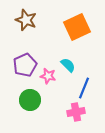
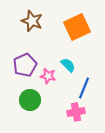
brown star: moved 6 px right, 1 px down
